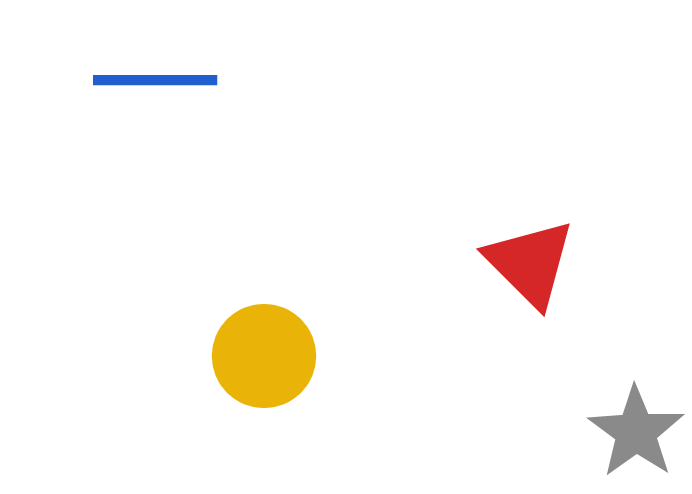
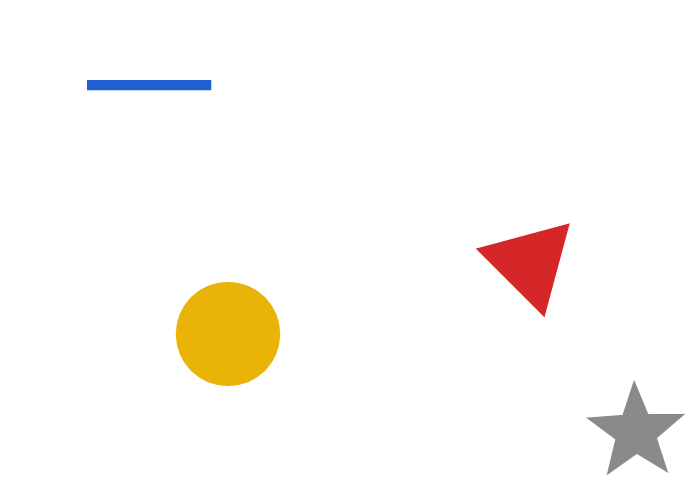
blue line: moved 6 px left, 5 px down
yellow circle: moved 36 px left, 22 px up
